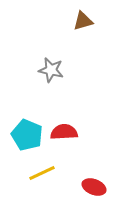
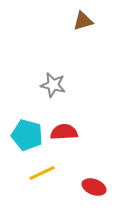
gray star: moved 2 px right, 15 px down
cyan pentagon: rotated 8 degrees counterclockwise
